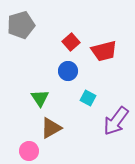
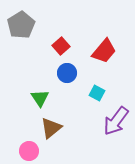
gray pentagon: rotated 16 degrees counterclockwise
red square: moved 10 px left, 4 px down
red trapezoid: rotated 36 degrees counterclockwise
blue circle: moved 1 px left, 2 px down
cyan square: moved 9 px right, 5 px up
brown triangle: rotated 10 degrees counterclockwise
